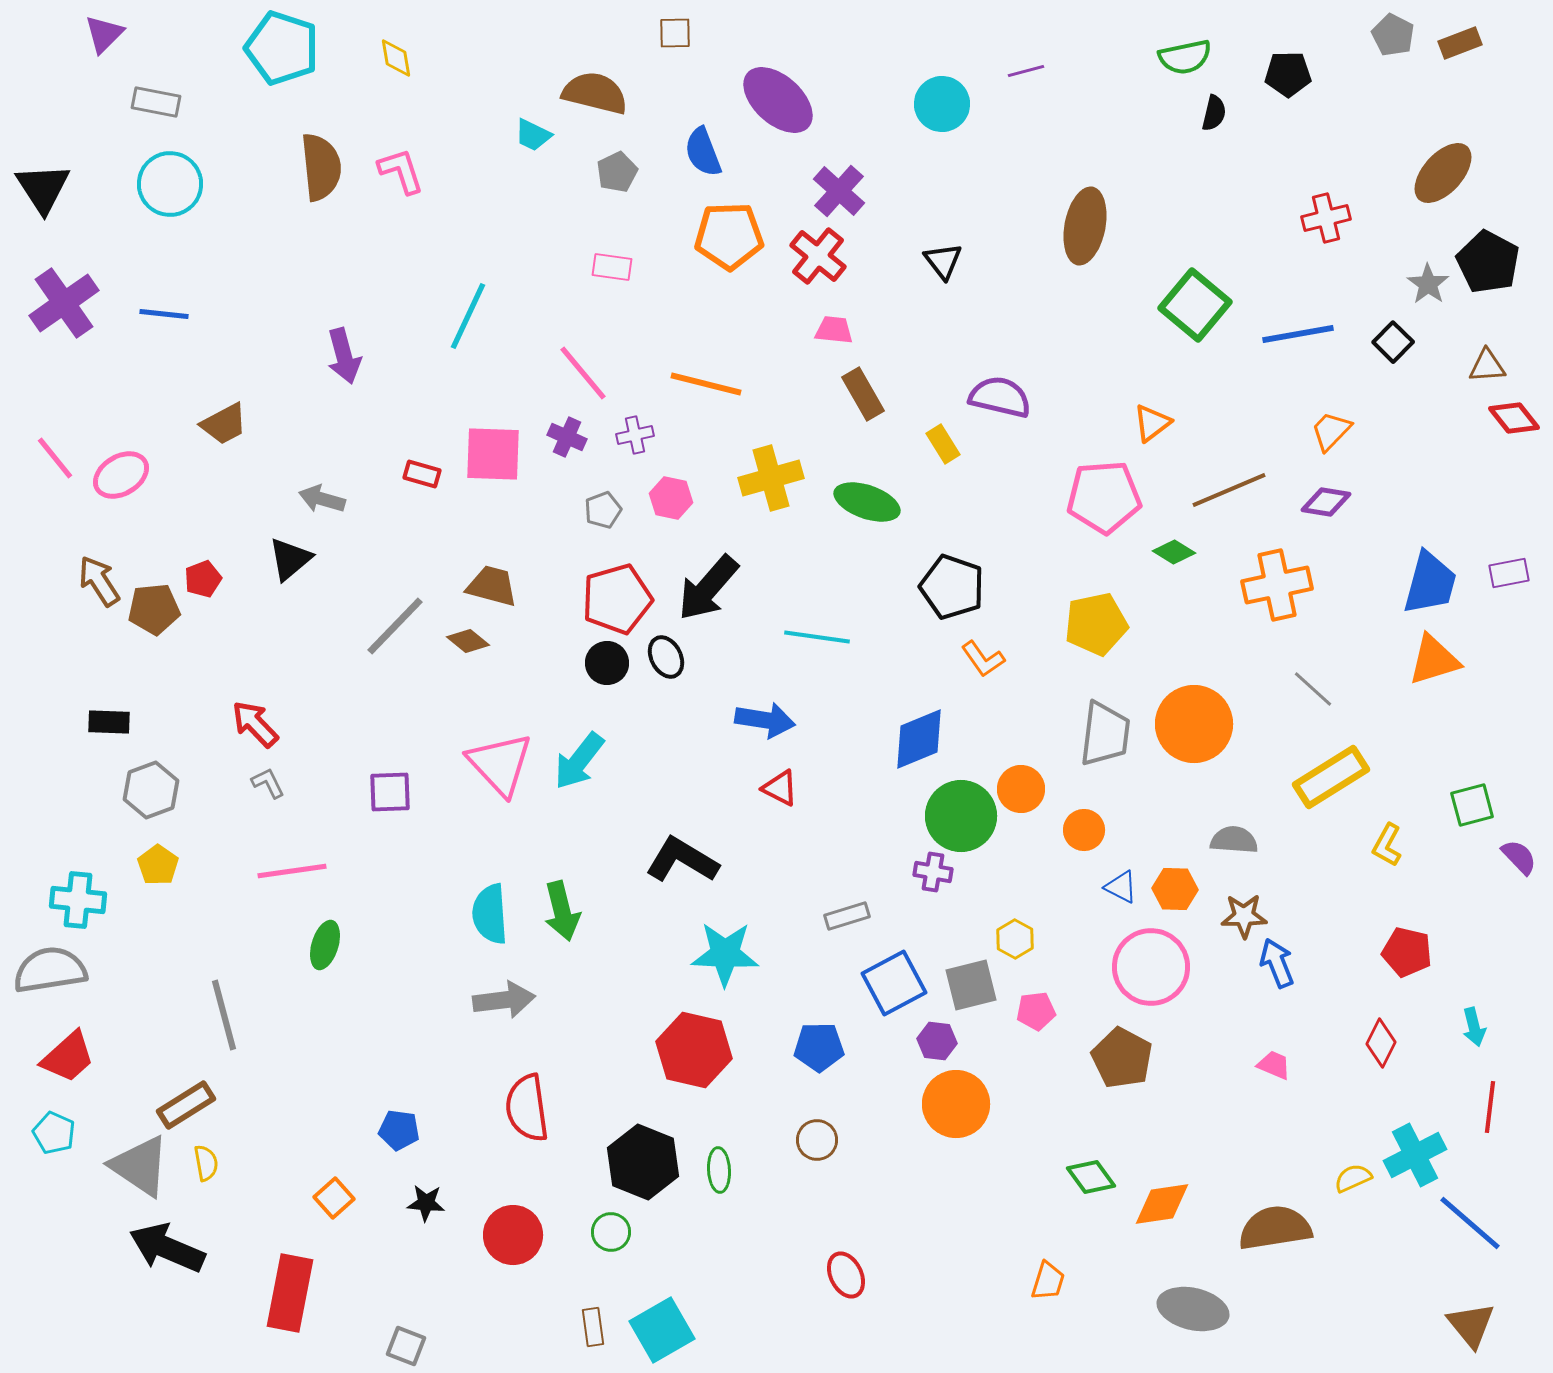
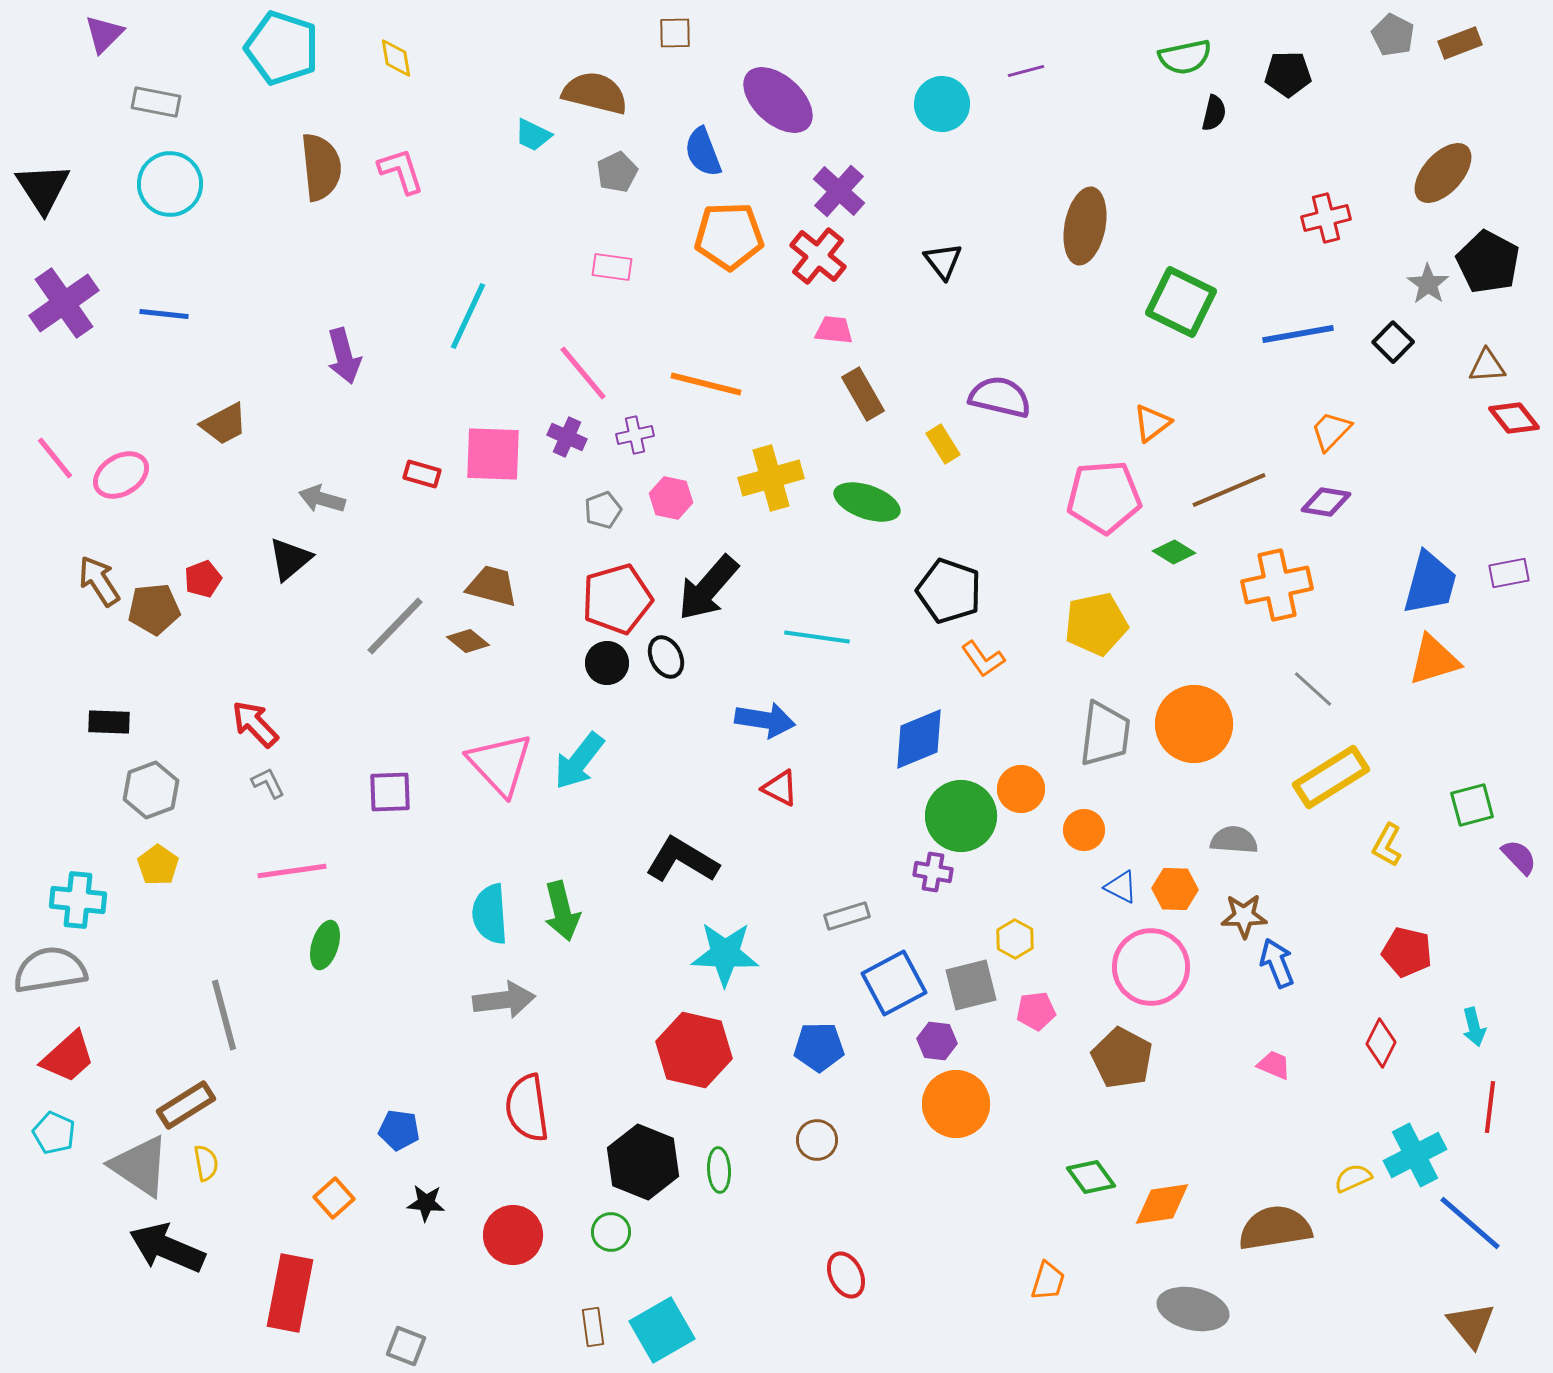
green square at (1195, 305): moved 14 px left, 3 px up; rotated 14 degrees counterclockwise
black pentagon at (952, 587): moved 3 px left, 4 px down
